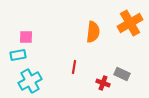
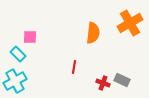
orange semicircle: moved 1 px down
pink square: moved 4 px right
cyan rectangle: moved 1 px up; rotated 56 degrees clockwise
gray rectangle: moved 6 px down
cyan cross: moved 15 px left
